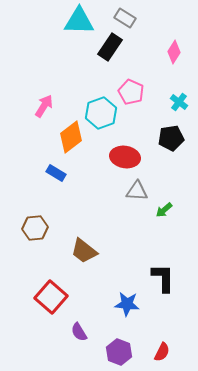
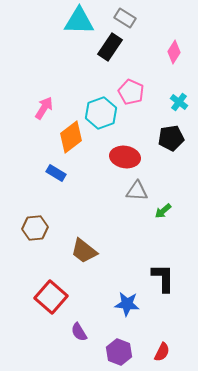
pink arrow: moved 2 px down
green arrow: moved 1 px left, 1 px down
